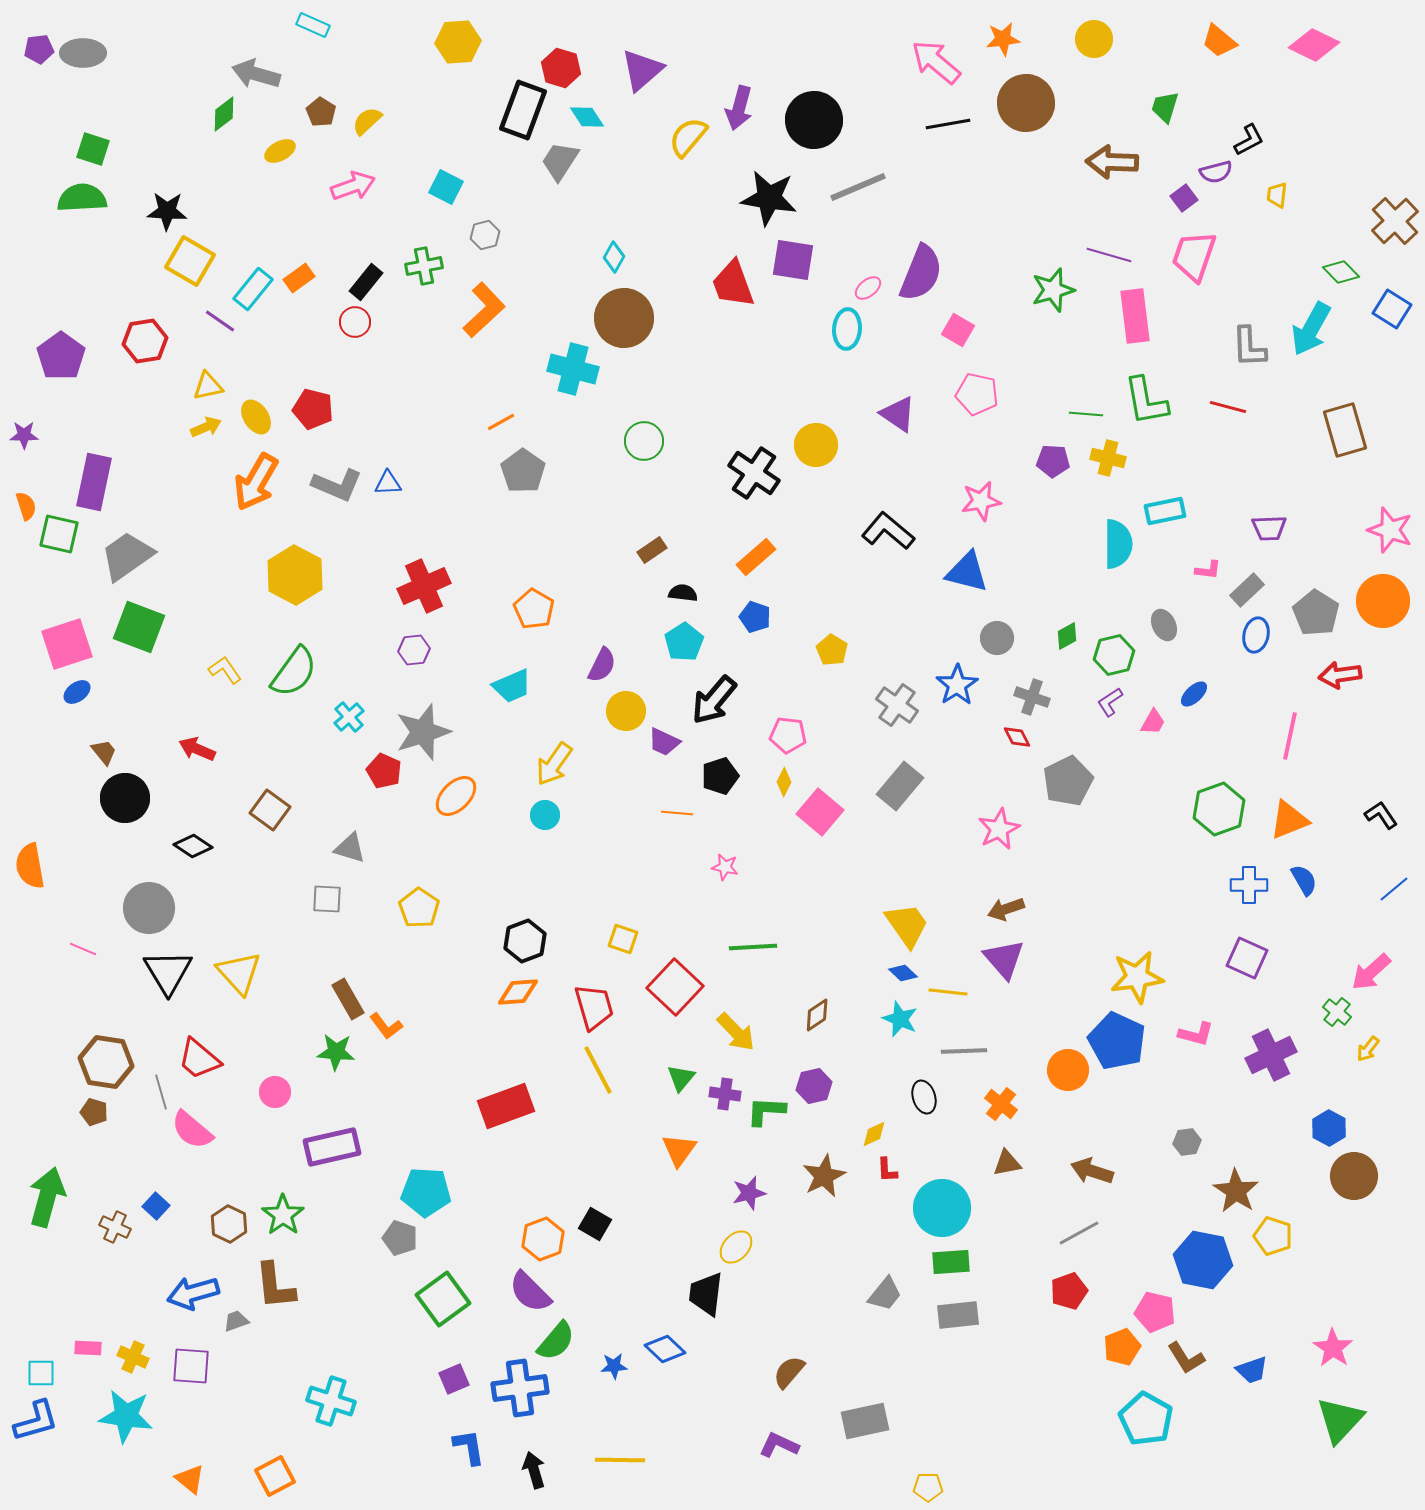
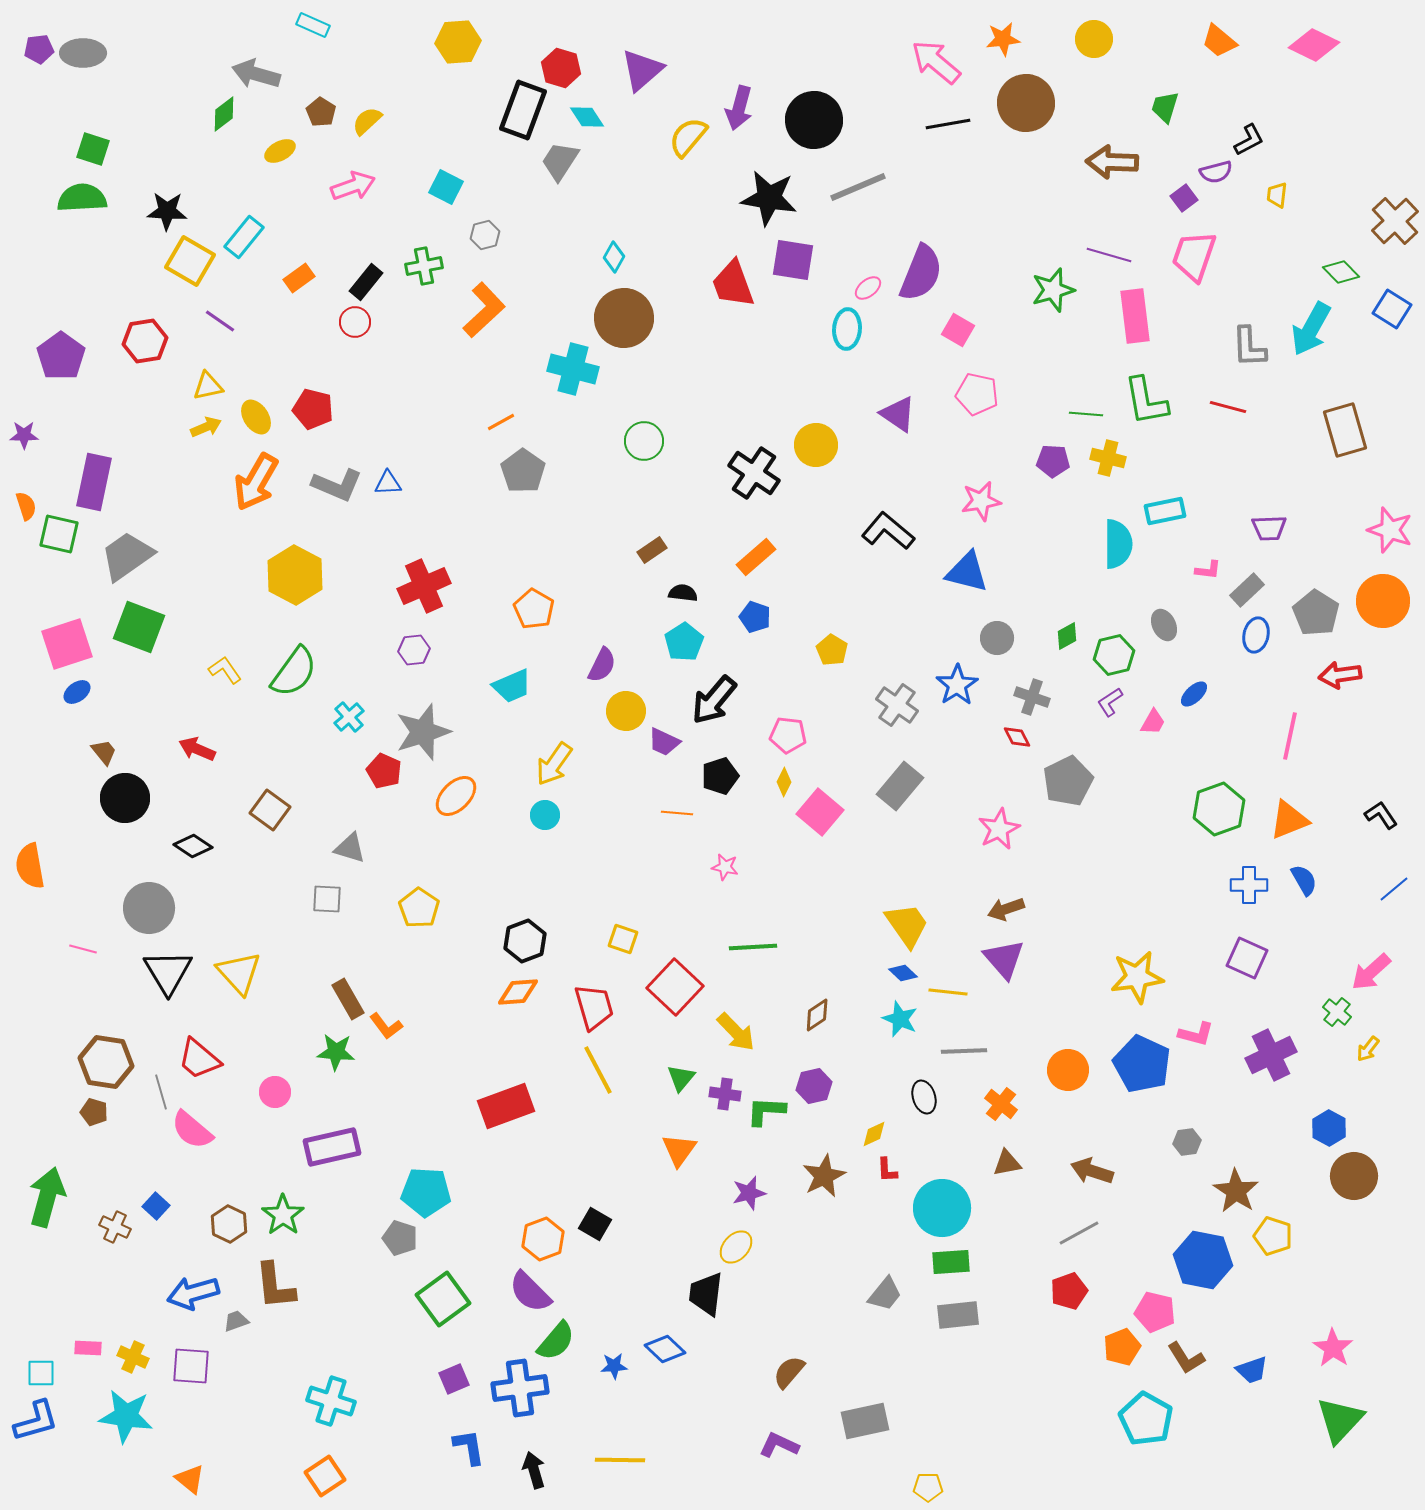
cyan rectangle at (253, 289): moved 9 px left, 52 px up
pink line at (83, 949): rotated 8 degrees counterclockwise
blue pentagon at (1117, 1041): moved 25 px right, 23 px down
orange square at (275, 1476): moved 50 px right; rotated 6 degrees counterclockwise
